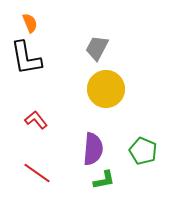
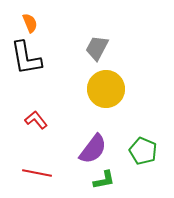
purple semicircle: rotated 32 degrees clockwise
red line: rotated 24 degrees counterclockwise
